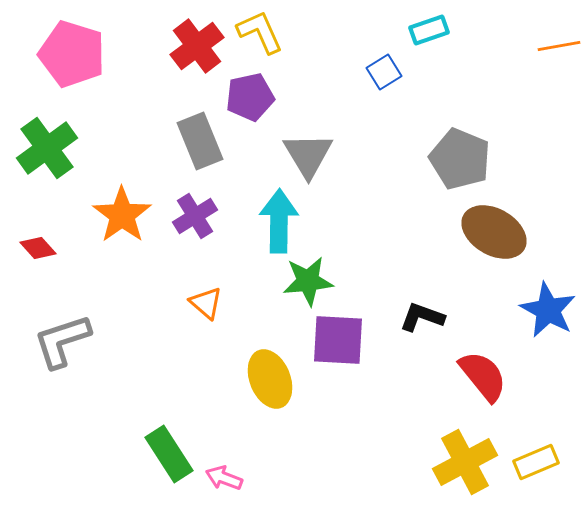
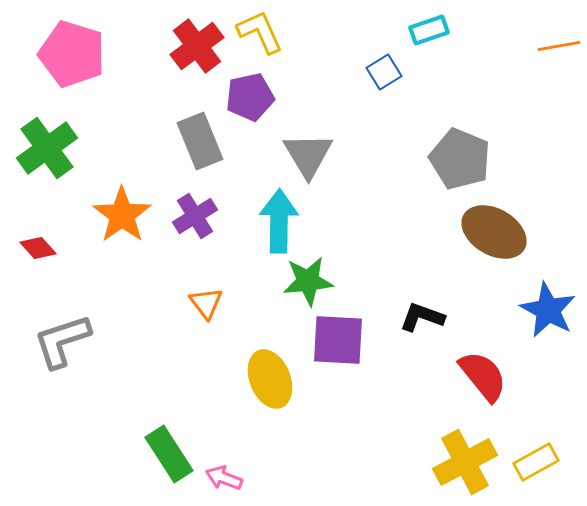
orange triangle: rotated 12 degrees clockwise
yellow rectangle: rotated 6 degrees counterclockwise
